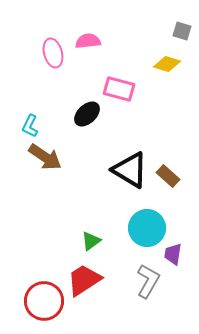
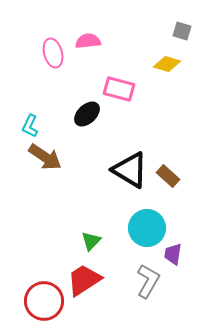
green triangle: rotated 10 degrees counterclockwise
